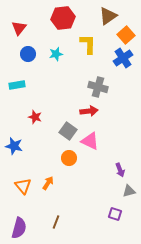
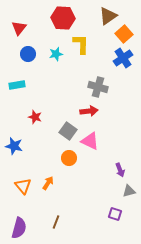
red hexagon: rotated 10 degrees clockwise
orange square: moved 2 px left, 1 px up
yellow L-shape: moved 7 px left
